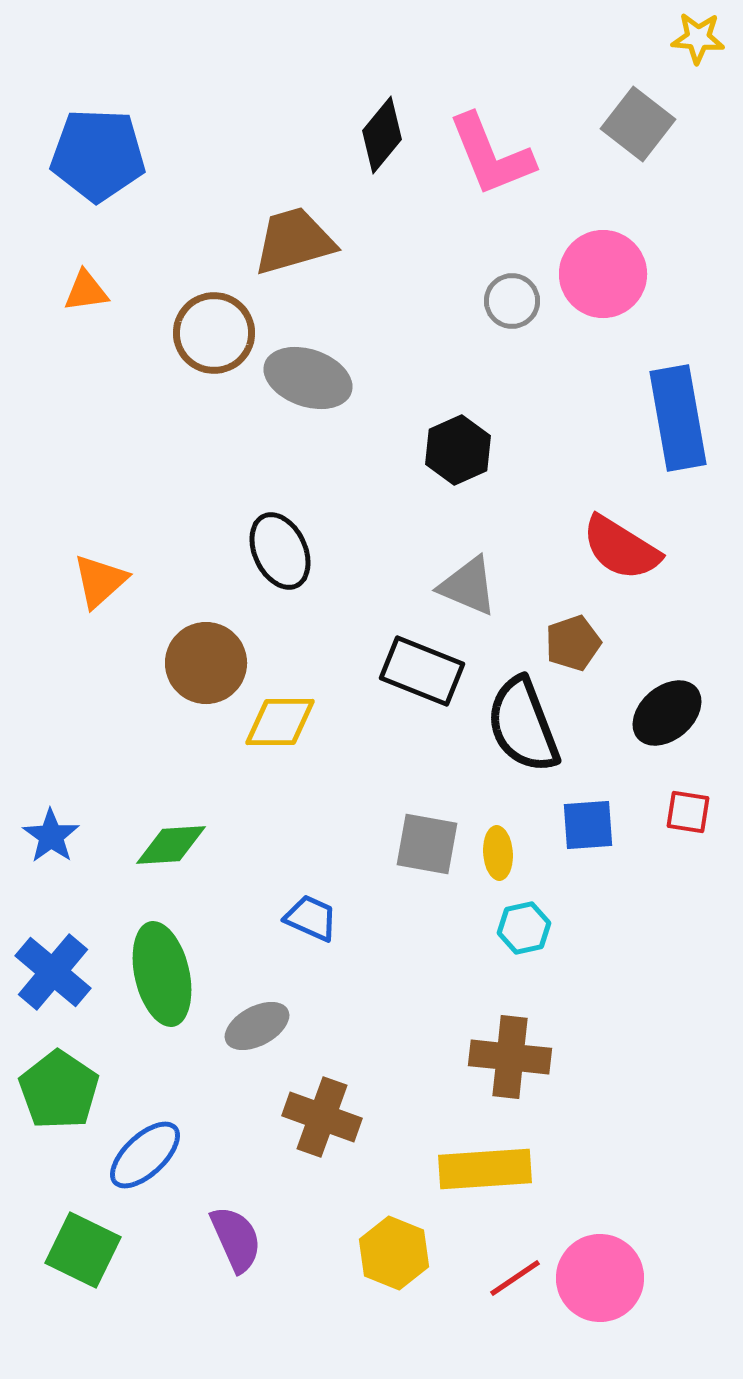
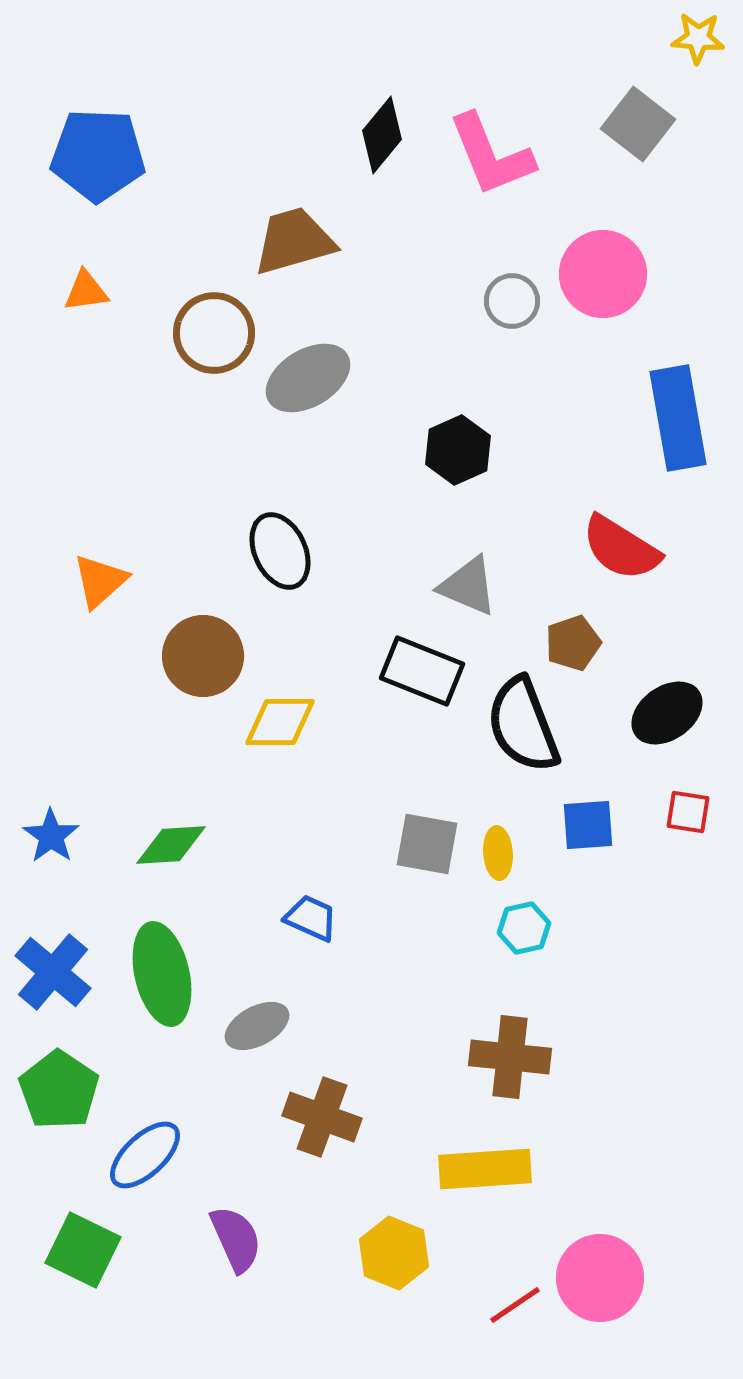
gray ellipse at (308, 378): rotated 50 degrees counterclockwise
brown circle at (206, 663): moved 3 px left, 7 px up
black ellipse at (667, 713): rotated 6 degrees clockwise
red line at (515, 1278): moved 27 px down
